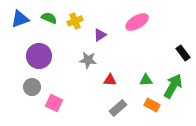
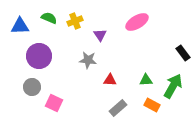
blue triangle: moved 7 px down; rotated 18 degrees clockwise
purple triangle: rotated 32 degrees counterclockwise
